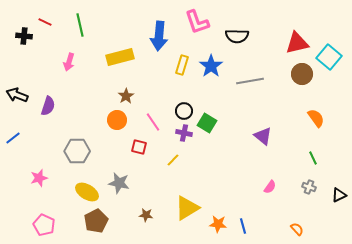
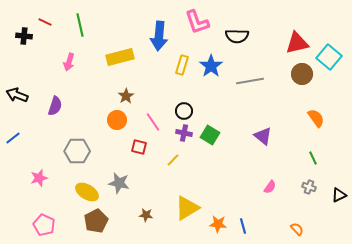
purple semicircle at (48, 106): moved 7 px right
green square at (207, 123): moved 3 px right, 12 px down
